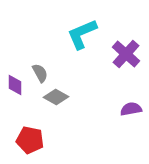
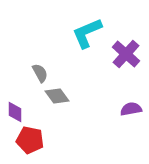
cyan L-shape: moved 5 px right, 1 px up
purple diamond: moved 27 px down
gray diamond: moved 1 px right, 1 px up; rotated 25 degrees clockwise
